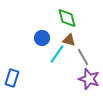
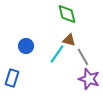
green diamond: moved 4 px up
blue circle: moved 16 px left, 8 px down
